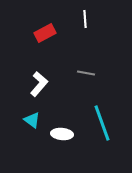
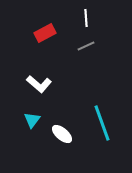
white line: moved 1 px right, 1 px up
gray line: moved 27 px up; rotated 36 degrees counterclockwise
white L-shape: rotated 90 degrees clockwise
cyan triangle: rotated 30 degrees clockwise
white ellipse: rotated 35 degrees clockwise
